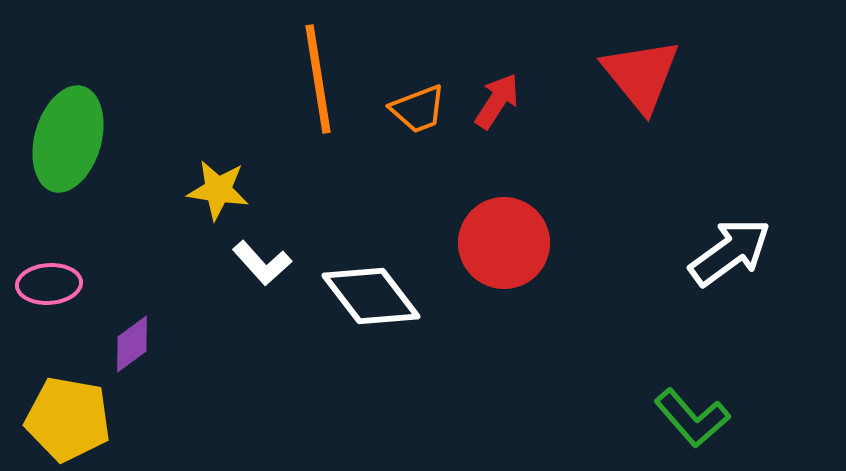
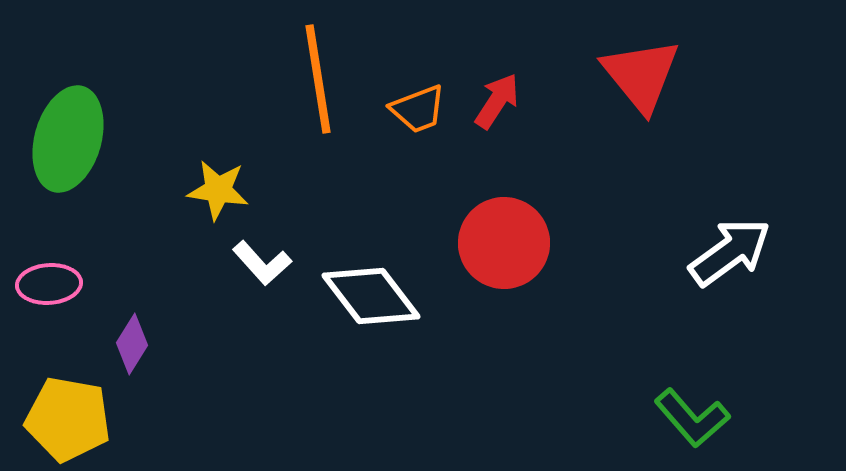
purple diamond: rotated 22 degrees counterclockwise
